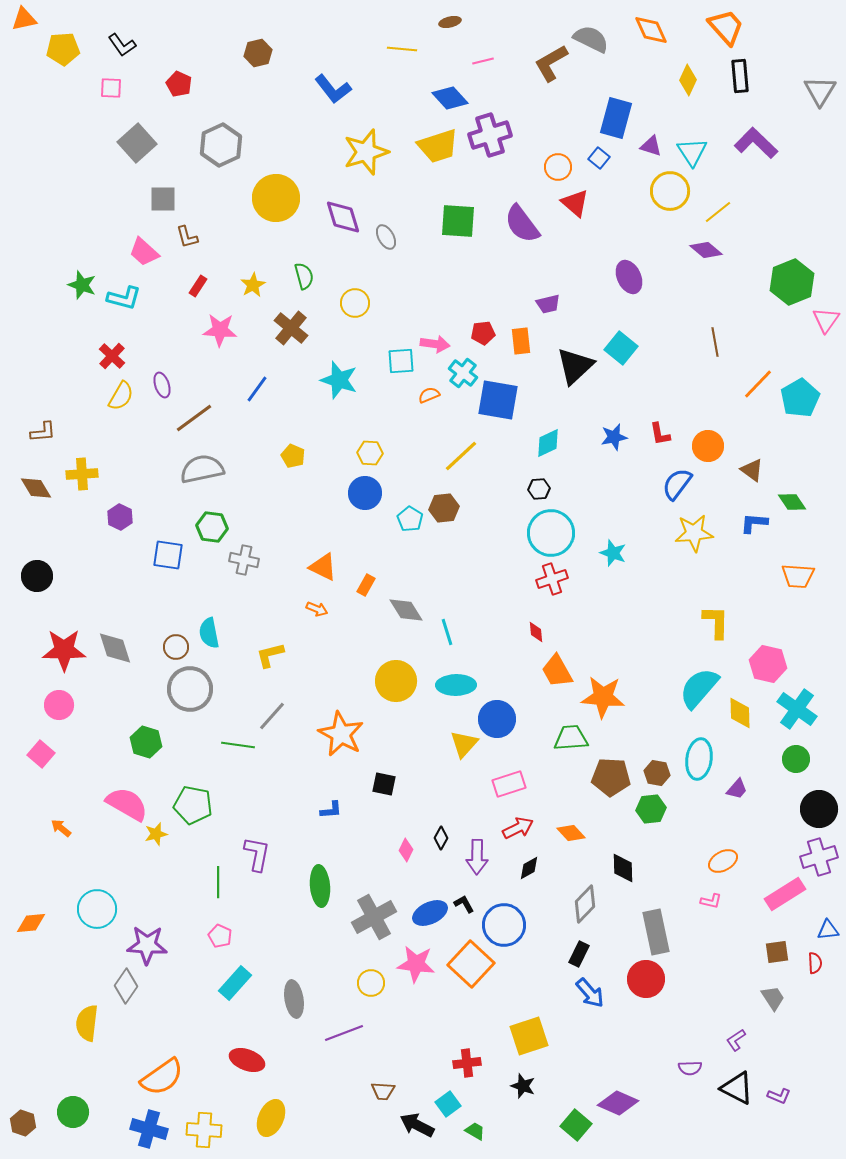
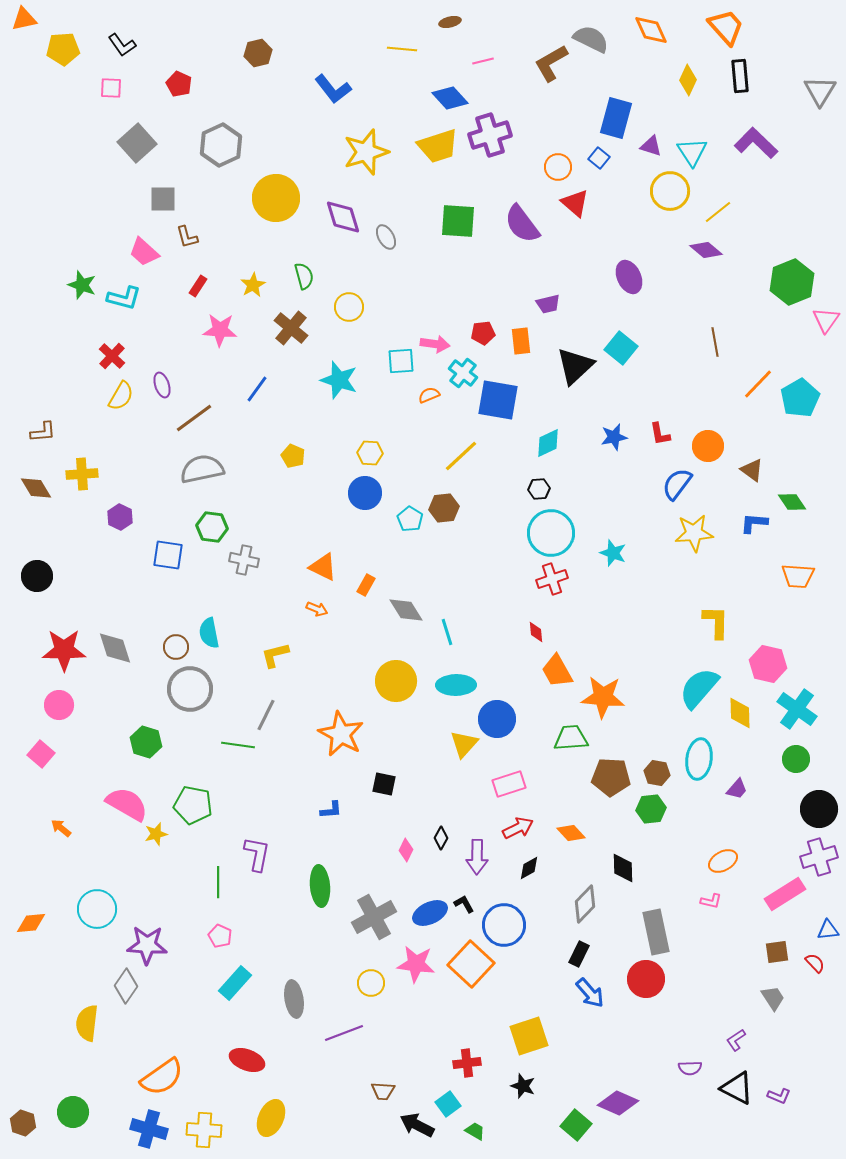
yellow circle at (355, 303): moved 6 px left, 4 px down
yellow L-shape at (270, 655): moved 5 px right
gray line at (272, 716): moved 6 px left, 1 px up; rotated 16 degrees counterclockwise
red semicircle at (815, 963): rotated 40 degrees counterclockwise
